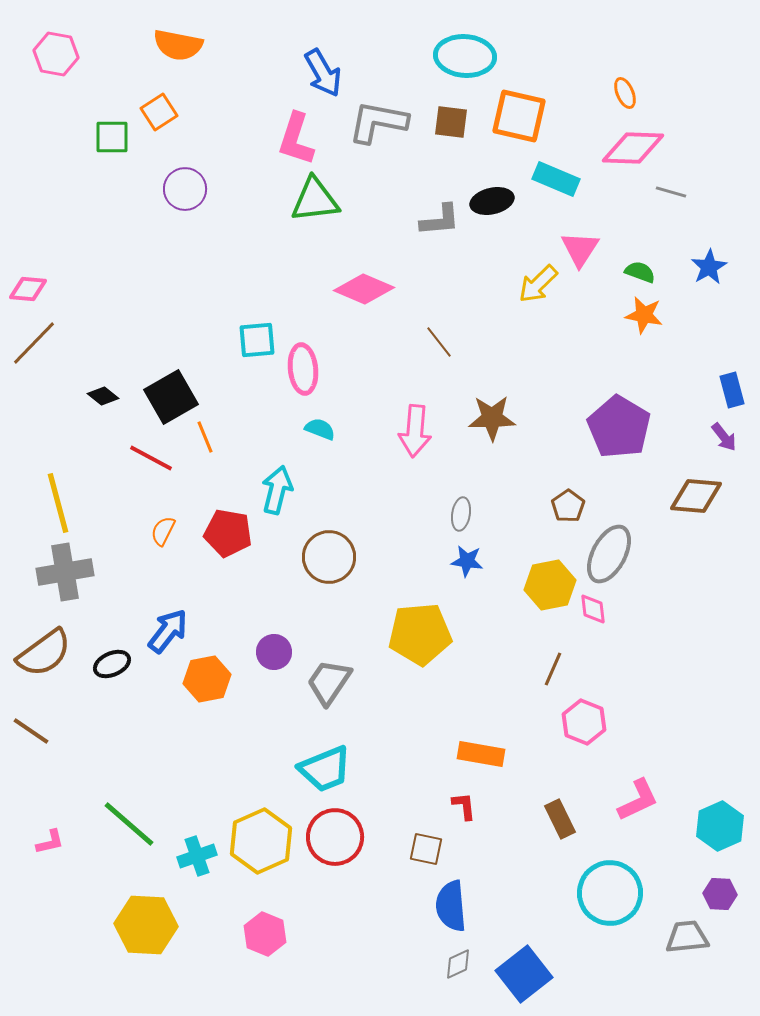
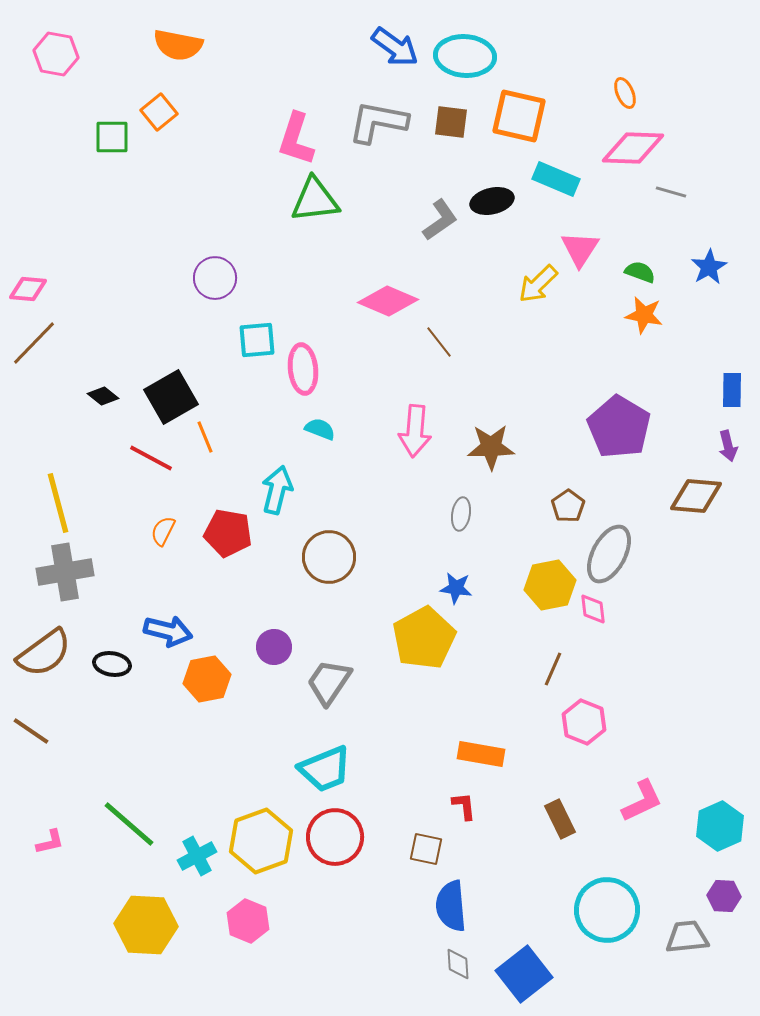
blue arrow at (323, 73): moved 72 px right, 26 px up; rotated 24 degrees counterclockwise
orange square at (159, 112): rotated 6 degrees counterclockwise
purple circle at (185, 189): moved 30 px right, 89 px down
gray L-shape at (440, 220): rotated 30 degrees counterclockwise
pink diamond at (364, 289): moved 24 px right, 12 px down
blue rectangle at (732, 390): rotated 16 degrees clockwise
brown star at (492, 418): moved 1 px left, 29 px down
purple arrow at (724, 437): moved 4 px right, 9 px down; rotated 24 degrees clockwise
blue star at (467, 561): moved 11 px left, 27 px down
blue arrow at (168, 631): rotated 66 degrees clockwise
yellow pentagon at (420, 634): moved 4 px right, 4 px down; rotated 24 degrees counterclockwise
purple circle at (274, 652): moved 5 px up
black ellipse at (112, 664): rotated 33 degrees clockwise
pink L-shape at (638, 800): moved 4 px right, 1 px down
yellow hexagon at (261, 841): rotated 4 degrees clockwise
cyan cross at (197, 856): rotated 9 degrees counterclockwise
cyan circle at (610, 893): moved 3 px left, 17 px down
purple hexagon at (720, 894): moved 4 px right, 2 px down
pink hexagon at (265, 934): moved 17 px left, 13 px up
gray diamond at (458, 964): rotated 68 degrees counterclockwise
